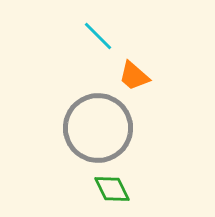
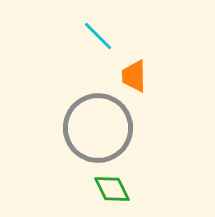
orange trapezoid: rotated 48 degrees clockwise
